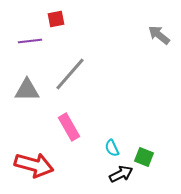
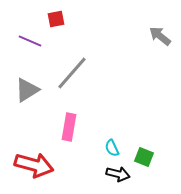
gray arrow: moved 1 px right, 1 px down
purple line: rotated 30 degrees clockwise
gray line: moved 2 px right, 1 px up
gray triangle: rotated 32 degrees counterclockwise
pink rectangle: rotated 40 degrees clockwise
black arrow: moved 3 px left; rotated 40 degrees clockwise
